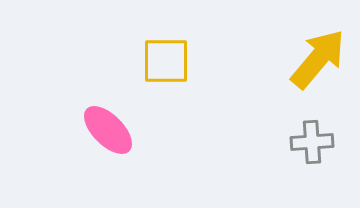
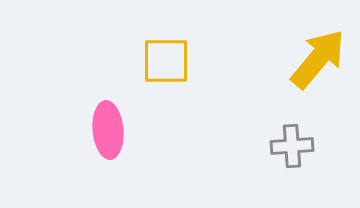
pink ellipse: rotated 40 degrees clockwise
gray cross: moved 20 px left, 4 px down
